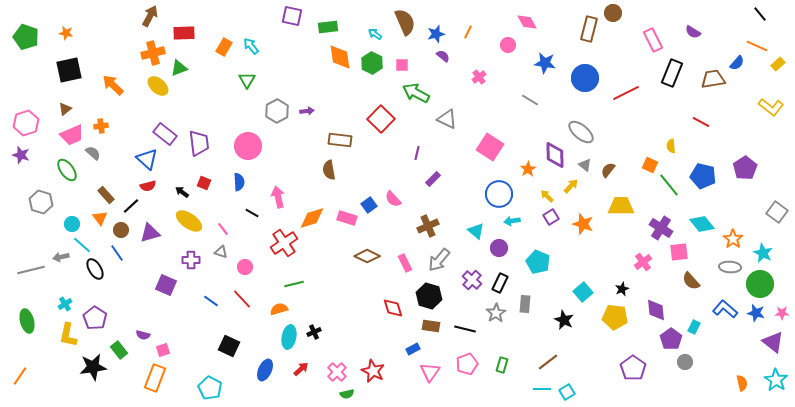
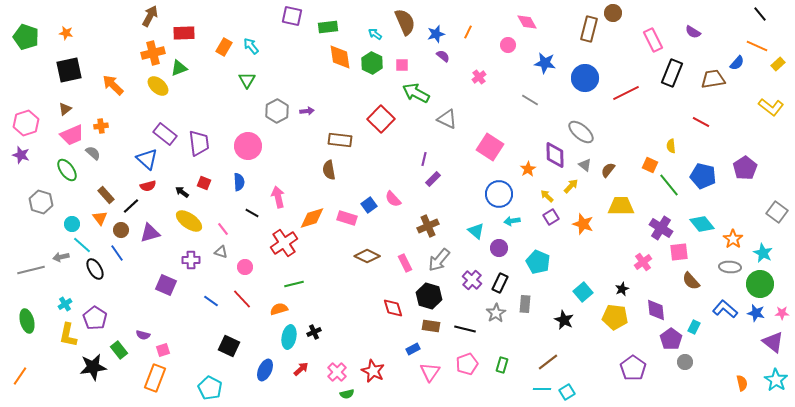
purple line at (417, 153): moved 7 px right, 6 px down
